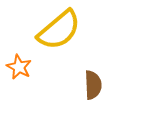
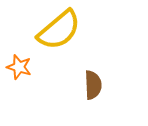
orange star: rotated 10 degrees counterclockwise
